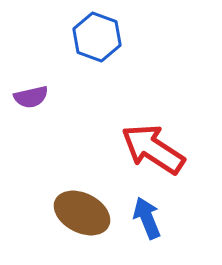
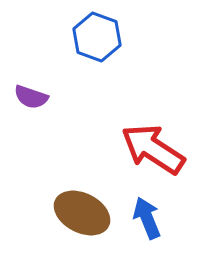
purple semicircle: rotated 32 degrees clockwise
